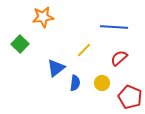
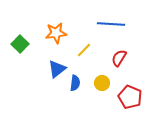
orange star: moved 13 px right, 16 px down
blue line: moved 3 px left, 3 px up
red semicircle: rotated 18 degrees counterclockwise
blue triangle: moved 1 px right, 1 px down
